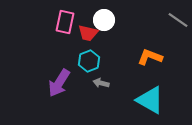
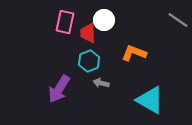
red trapezoid: rotated 75 degrees clockwise
orange L-shape: moved 16 px left, 4 px up
purple arrow: moved 6 px down
